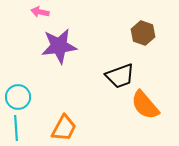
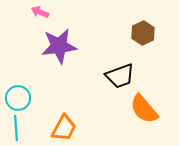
pink arrow: rotated 12 degrees clockwise
brown hexagon: rotated 15 degrees clockwise
cyan circle: moved 1 px down
orange semicircle: moved 1 px left, 4 px down
